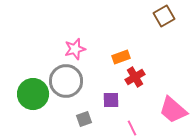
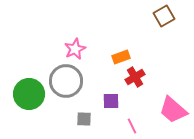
pink star: rotated 10 degrees counterclockwise
green circle: moved 4 px left
purple square: moved 1 px down
gray square: rotated 21 degrees clockwise
pink line: moved 2 px up
